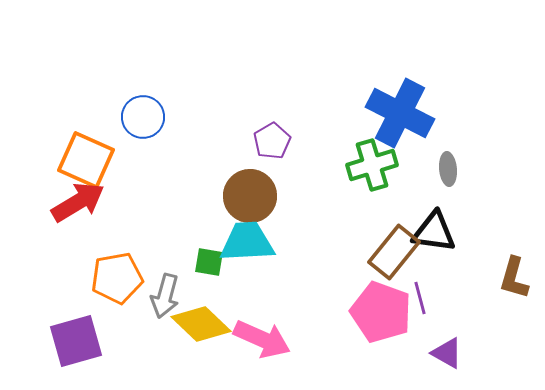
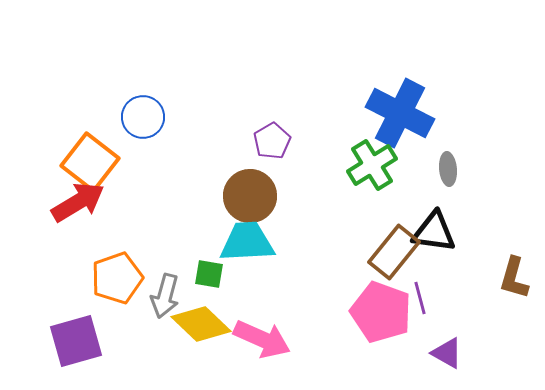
orange square: moved 4 px right, 2 px down; rotated 14 degrees clockwise
green cross: rotated 15 degrees counterclockwise
green square: moved 12 px down
orange pentagon: rotated 9 degrees counterclockwise
